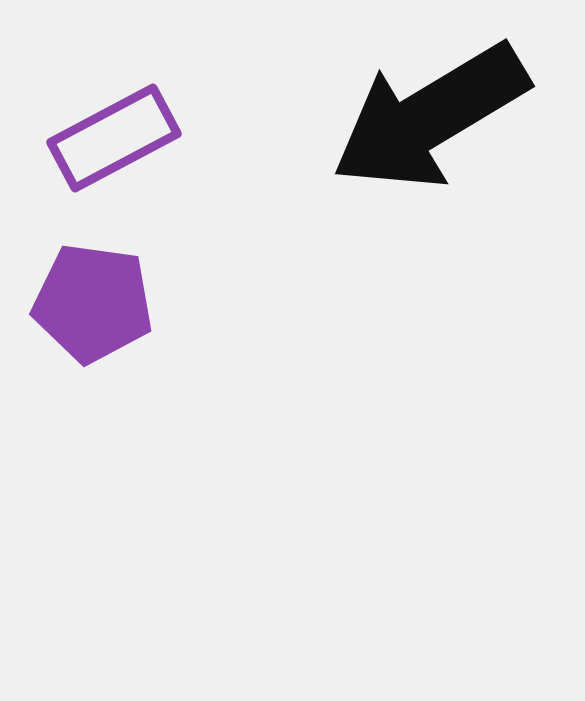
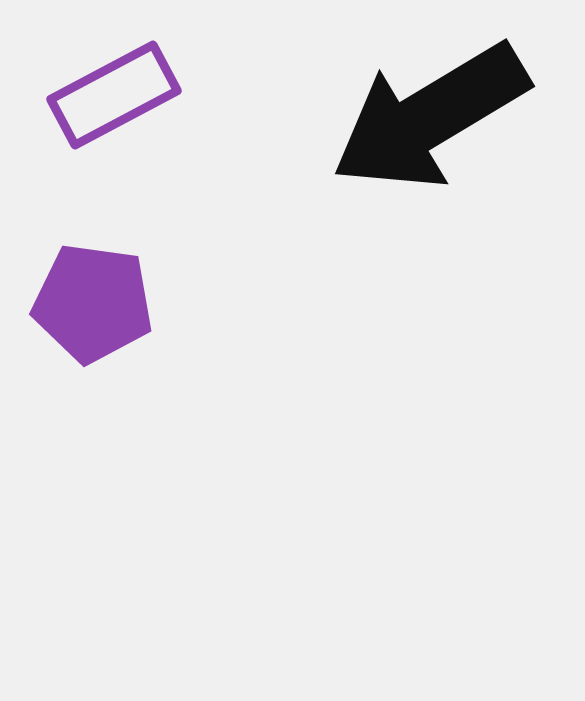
purple rectangle: moved 43 px up
